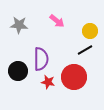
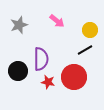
gray star: rotated 24 degrees counterclockwise
yellow circle: moved 1 px up
